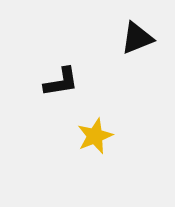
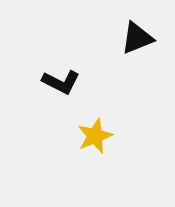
black L-shape: rotated 36 degrees clockwise
